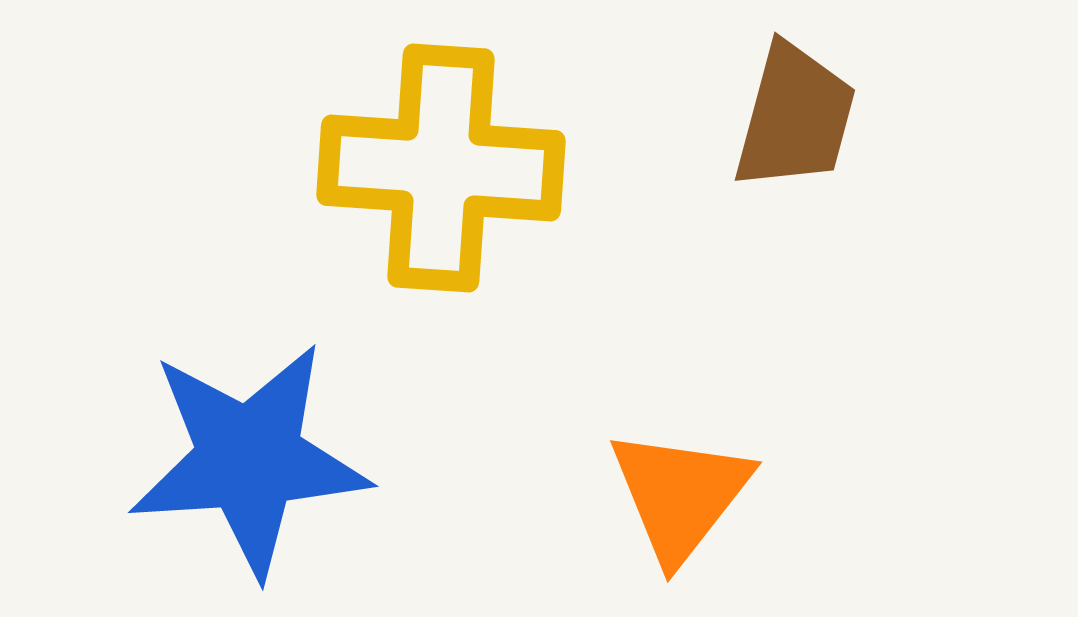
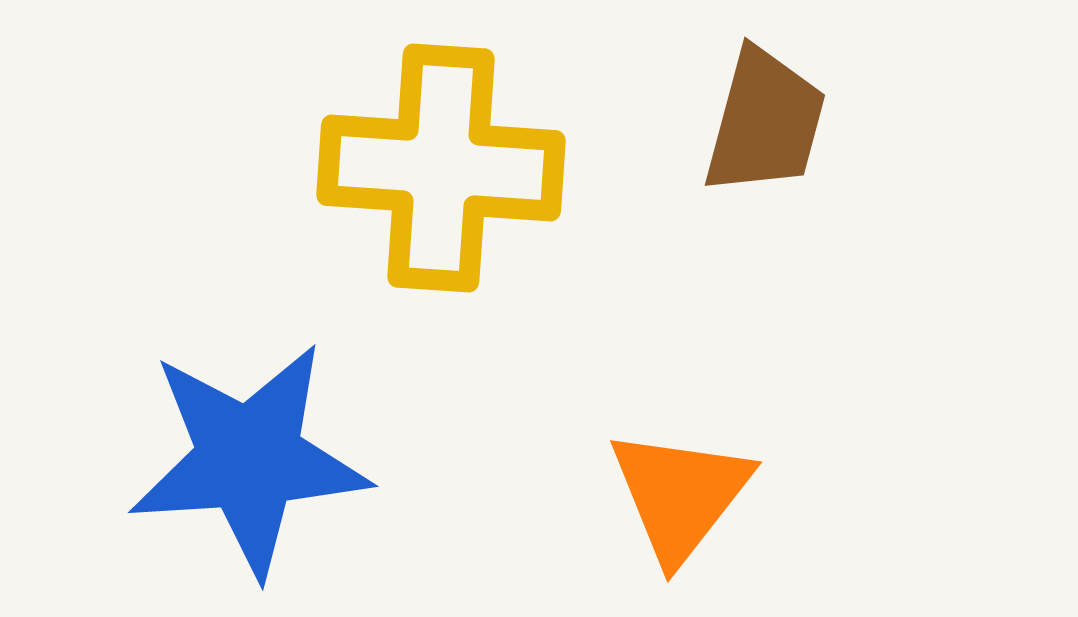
brown trapezoid: moved 30 px left, 5 px down
